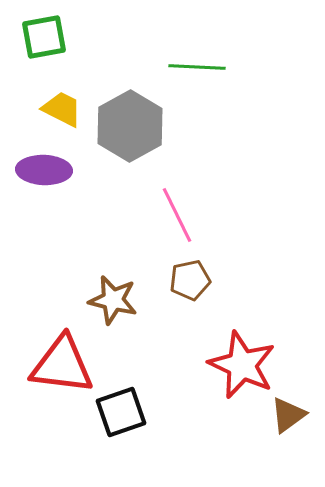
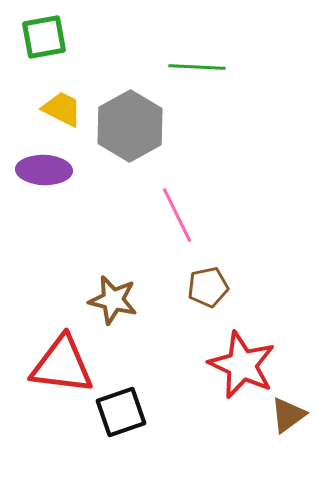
brown pentagon: moved 18 px right, 7 px down
